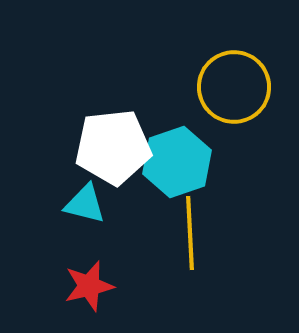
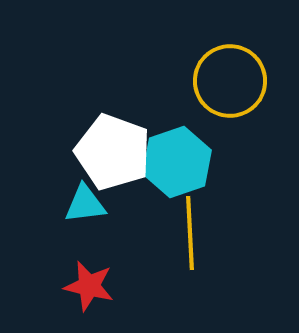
yellow circle: moved 4 px left, 6 px up
white pentagon: moved 5 px down; rotated 26 degrees clockwise
cyan triangle: rotated 21 degrees counterclockwise
red star: rotated 27 degrees clockwise
